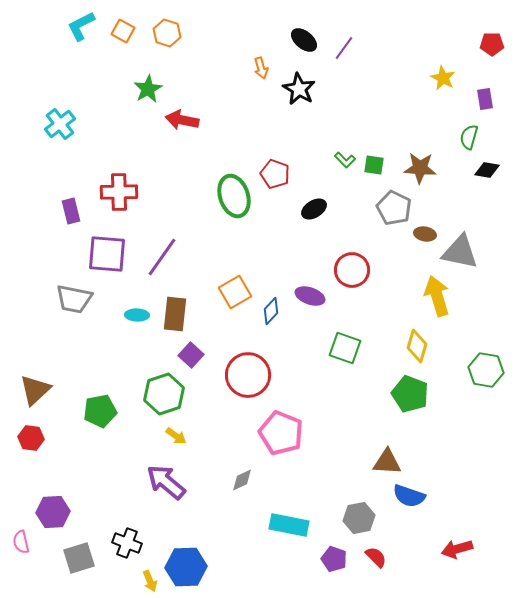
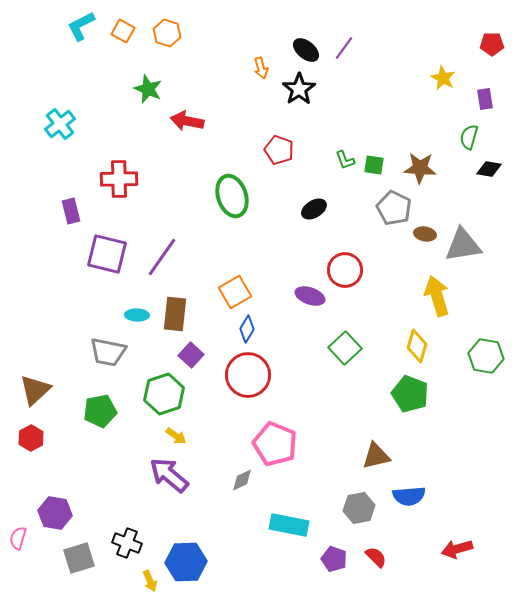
black ellipse at (304, 40): moved 2 px right, 10 px down
green star at (148, 89): rotated 20 degrees counterclockwise
black star at (299, 89): rotated 8 degrees clockwise
red arrow at (182, 120): moved 5 px right, 1 px down
green L-shape at (345, 160): rotated 25 degrees clockwise
black diamond at (487, 170): moved 2 px right, 1 px up
red pentagon at (275, 174): moved 4 px right, 24 px up
red cross at (119, 192): moved 13 px up
green ellipse at (234, 196): moved 2 px left
gray triangle at (460, 252): moved 3 px right, 7 px up; rotated 21 degrees counterclockwise
purple square at (107, 254): rotated 9 degrees clockwise
red circle at (352, 270): moved 7 px left
gray trapezoid at (74, 299): moved 34 px right, 53 px down
blue diamond at (271, 311): moved 24 px left, 18 px down; rotated 12 degrees counterclockwise
green square at (345, 348): rotated 28 degrees clockwise
green hexagon at (486, 370): moved 14 px up
pink pentagon at (281, 433): moved 6 px left, 11 px down
red hexagon at (31, 438): rotated 25 degrees clockwise
brown triangle at (387, 462): moved 11 px left, 6 px up; rotated 16 degrees counterclockwise
purple arrow at (166, 482): moved 3 px right, 7 px up
blue semicircle at (409, 496): rotated 24 degrees counterclockwise
purple hexagon at (53, 512): moved 2 px right, 1 px down; rotated 12 degrees clockwise
gray hexagon at (359, 518): moved 10 px up
pink semicircle at (21, 542): moved 3 px left, 4 px up; rotated 30 degrees clockwise
blue hexagon at (186, 567): moved 5 px up
